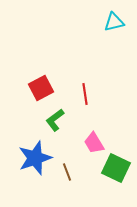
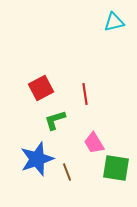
green L-shape: rotated 20 degrees clockwise
blue star: moved 2 px right, 1 px down
green square: rotated 16 degrees counterclockwise
